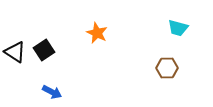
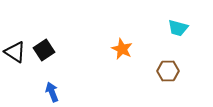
orange star: moved 25 px right, 16 px down
brown hexagon: moved 1 px right, 3 px down
blue arrow: rotated 138 degrees counterclockwise
